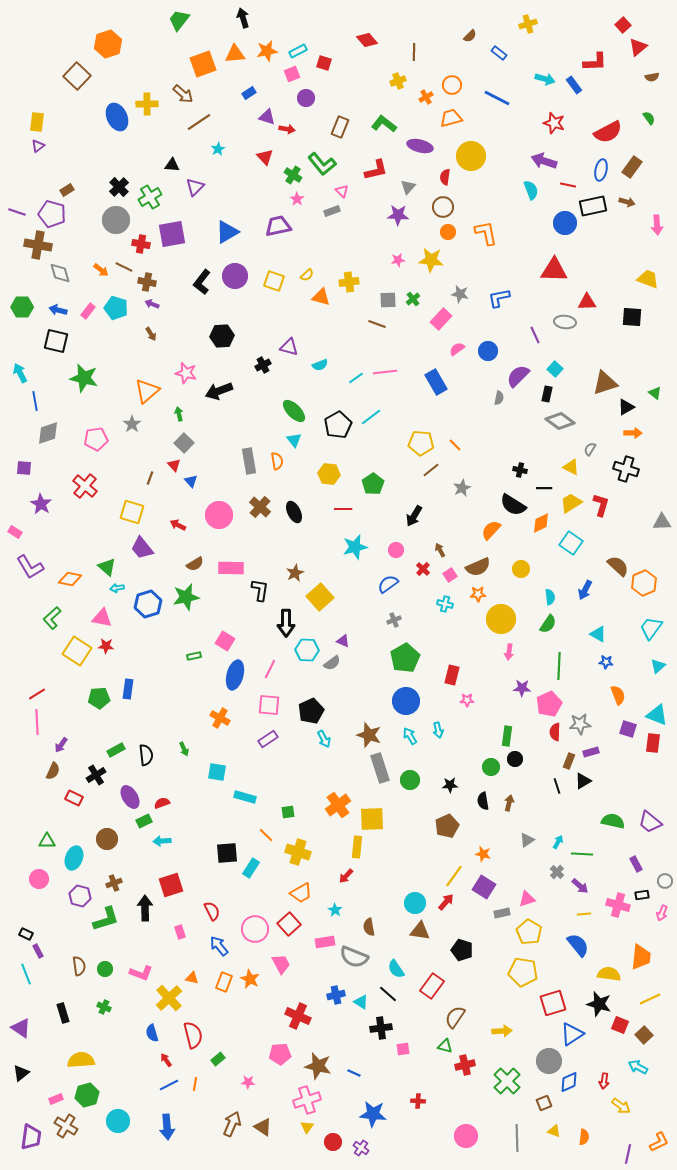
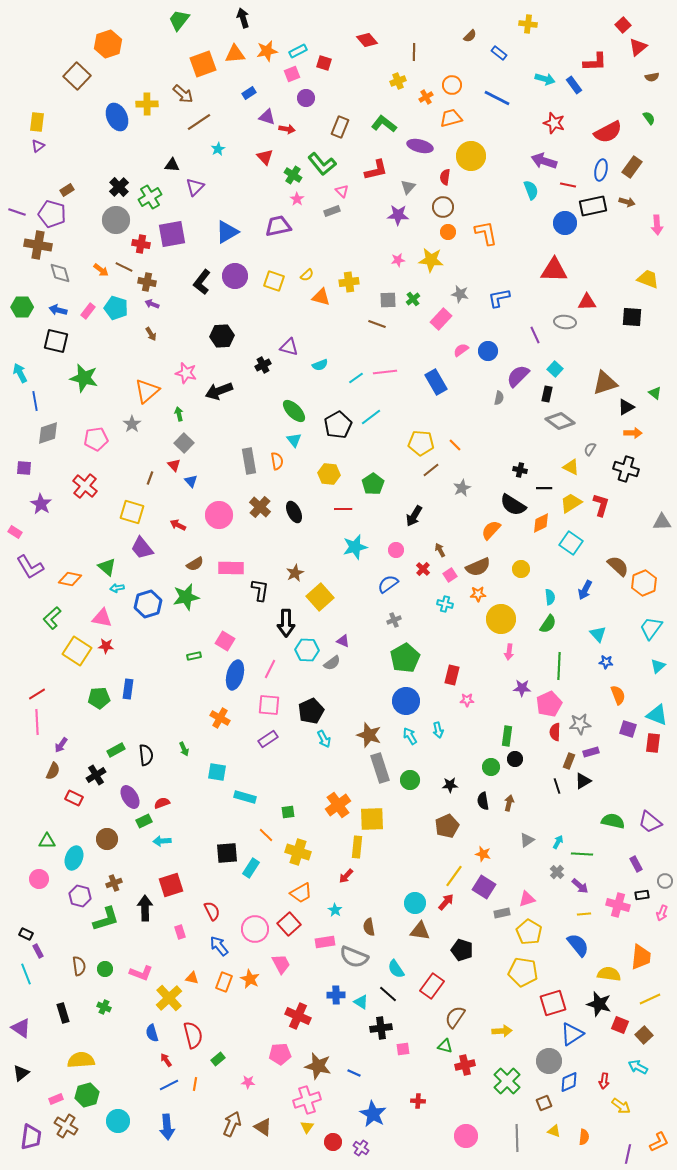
yellow cross at (528, 24): rotated 24 degrees clockwise
pink semicircle at (457, 349): moved 4 px right, 1 px down
cyan triangle at (598, 634): rotated 18 degrees clockwise
blue cross at (336, 995): rotated 12 degrees clockwise
blue star at (373, 1114): rotated 24 degrees clockwise
